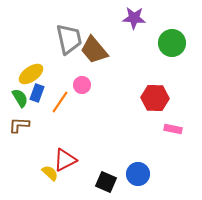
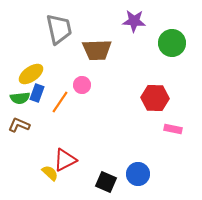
purple star: moved 3 px down
gray trapezoid: moved 10 px left, 10 px up
brown trapezoid: moved 3 px right; rotated 52 degrees counterclockwise
green semicircle: rotated 114 degrees clockwise
brown L-shape: rotated 20 degrees clockwise
